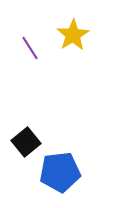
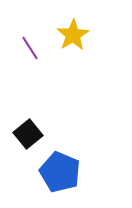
black square: moved 2 px right, 8 px up
blue pentagon: rotated 30 degrees clockwise
